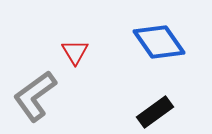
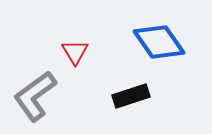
black rectangle: moved 24 px left, 16 px up; rotated 18 degrees clockwise
